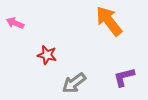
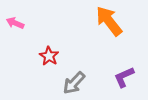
red star: moved 2 px right, 1 px down; rotated 18 degrees clockwise
purple L-shape: rotated 10 degrees counterclockwise
gray arrow: rotated 10 degrees counterclockwise
